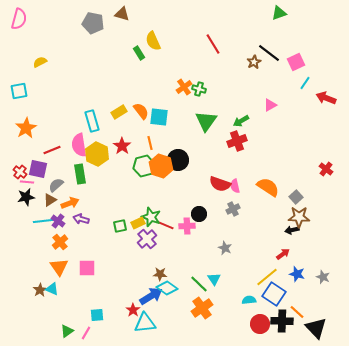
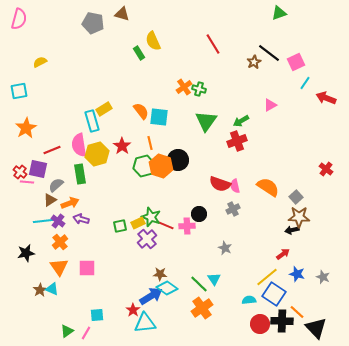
yellow rectangle at (119, 112): moved 15 px left, 3 px up
yellow hexagon at (97, 154): rotated 20 degrees clockwise
black star at (26, 197): moved 56 px down
